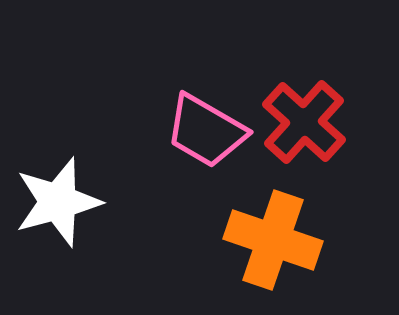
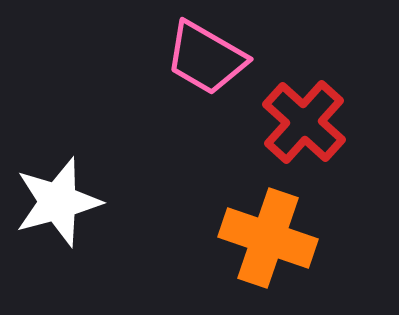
pink trapezoid: moved 73 px up
orange cross: moved 5 px left, 2 px up
